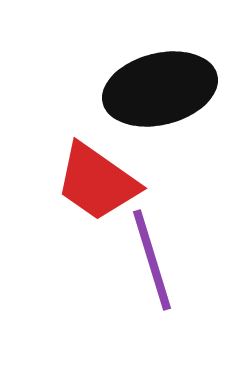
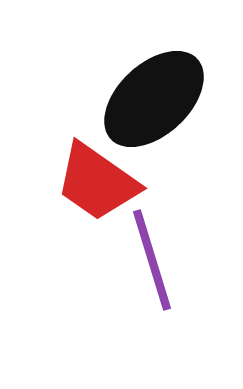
black ellipse: moved 6 px left, 10 px down; rotated 29 degrees counterclockwise
